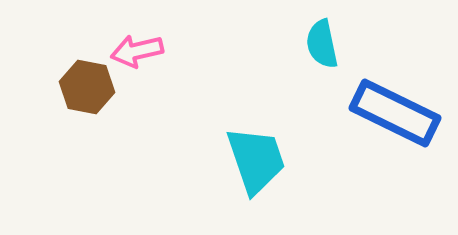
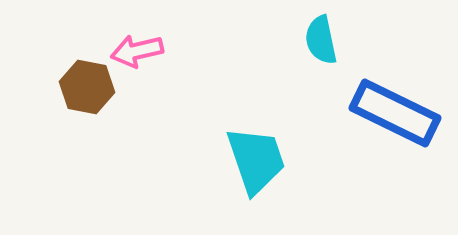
cyan semicircle: moved 1 px left, 4 px up
